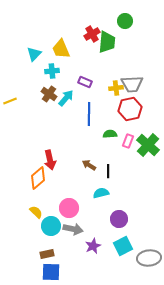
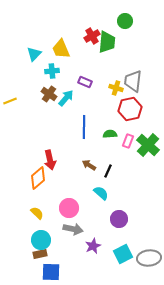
red cross: moved 2 px down
gray trapezoid: moved 1 px right, 3 px up; rotated 100 degrees clockwise
yellow cross: rotated 24 degrees clockwise
blue line: moved 5 px left, 13 px down
black line: rotated 24 degrees clockwise
cyan semicircle: rotated 56 degrees clockwise
yellow semicircle: moved 1 px right, 1 px down
cyan circle: moved 10 px left, 14 px down
cyan square: moved 8 px down
brown rectangle: moved 7 px left
